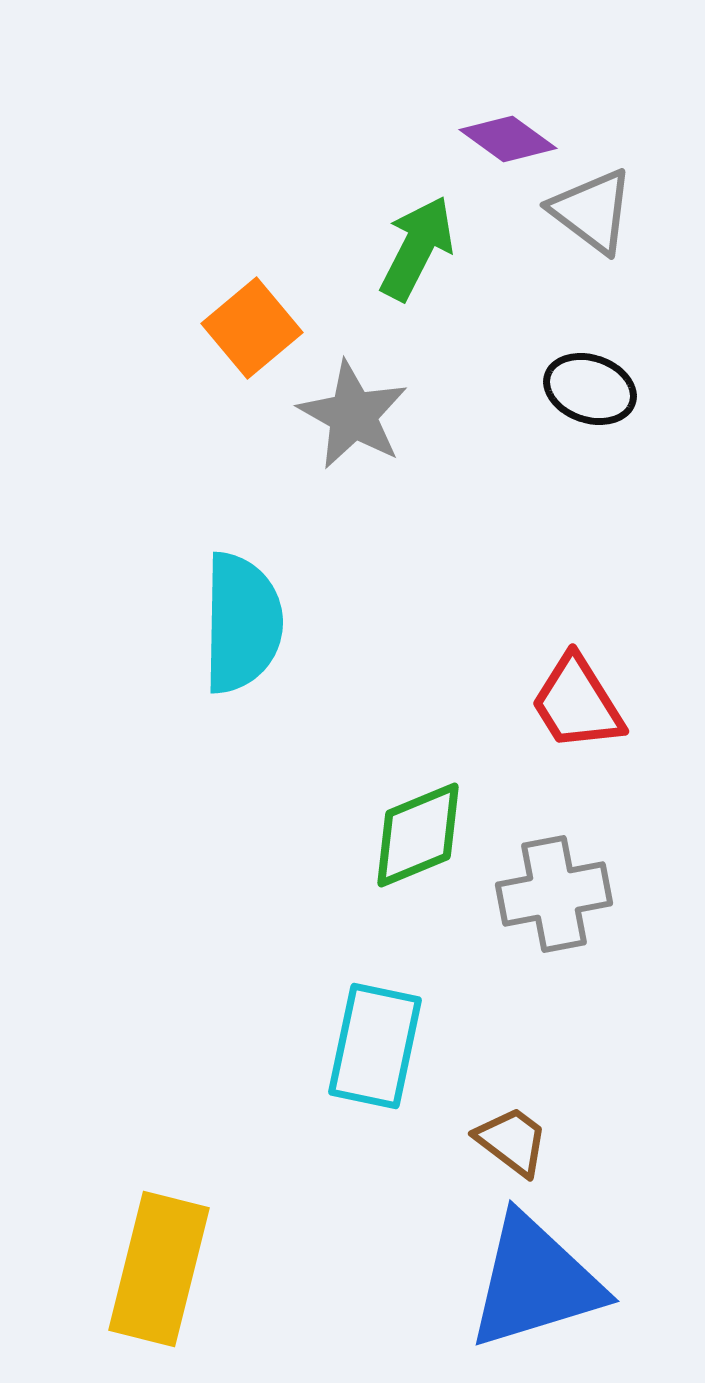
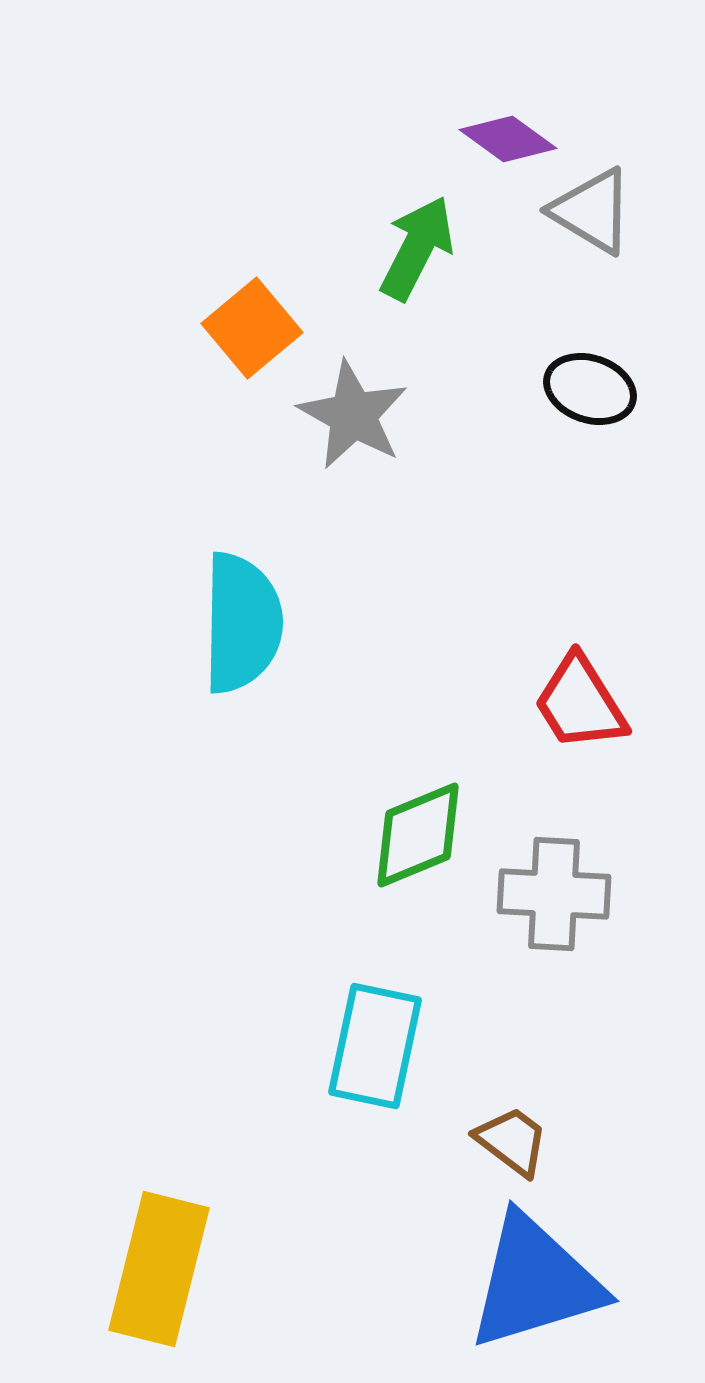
gray triangle: rotated 6 degrees counterclockwise
red trapezoid: moved 3 px right
gray cross: rotated 14 degrees clockwise
